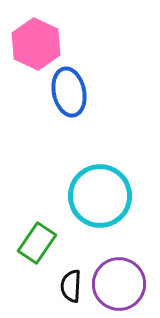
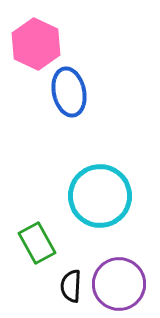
green rectangle: rotated 63 degrees counterclockwise
